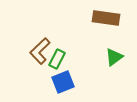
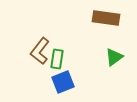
brown L-shape: rotated 8 degrees counterclockwise
green rectangle: rotated 18 degrees counterclockwise
